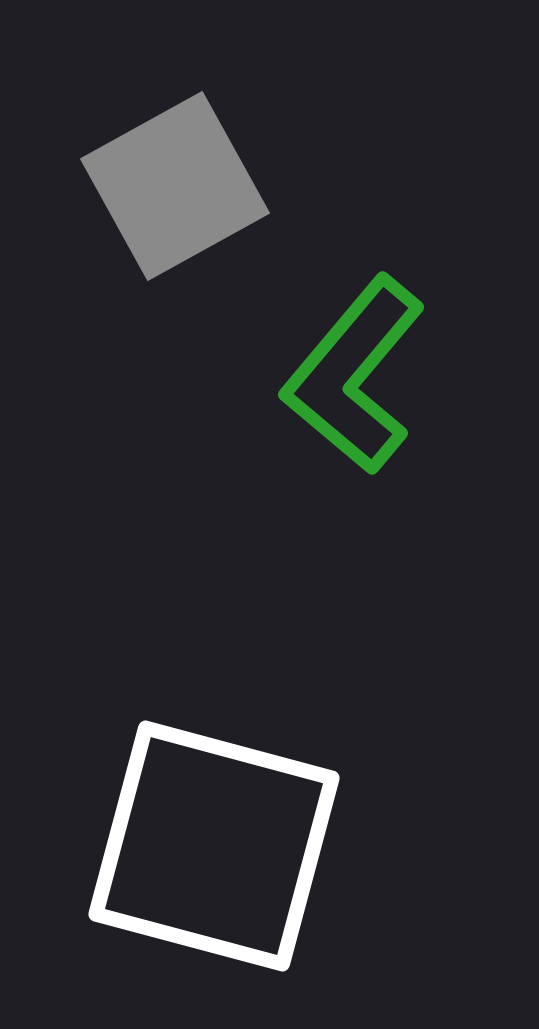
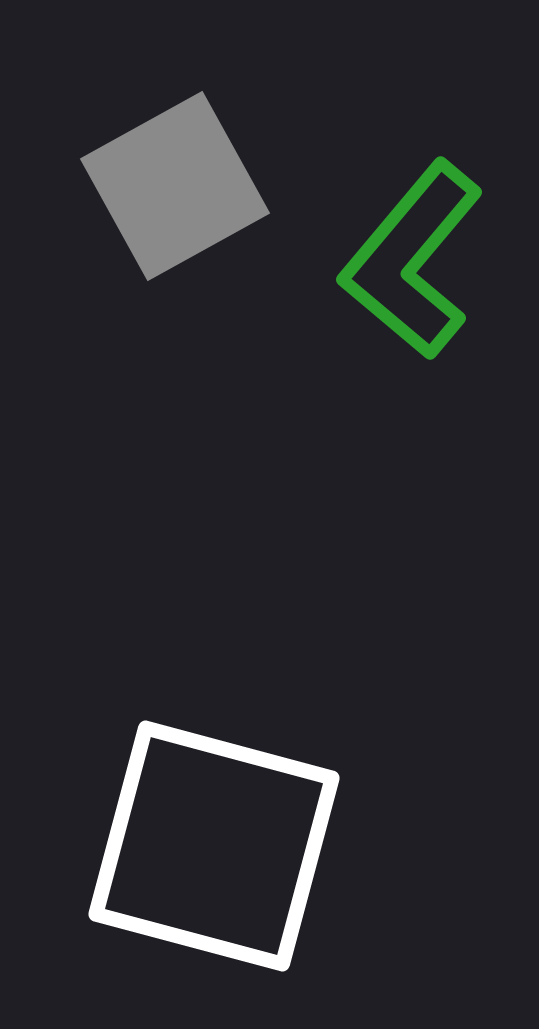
green L-shape: moved 58 px right, 115 px up
